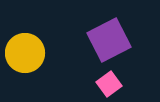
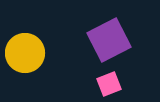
pink square: rotated 15 degrees clockwise
